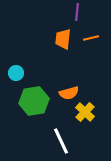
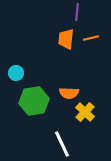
orange trapezoid: moved 3 px right
orange semicircle: rotated 18 degrees clockwise
white line: moved 1 px right, 3 px down
